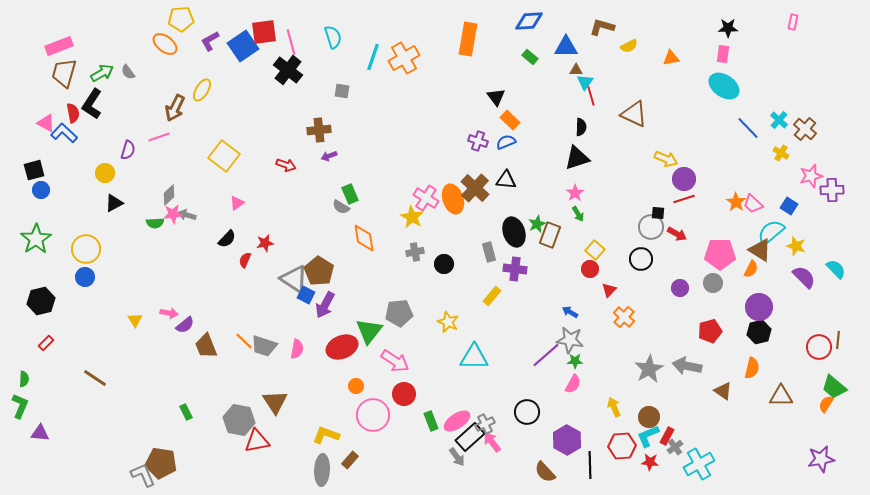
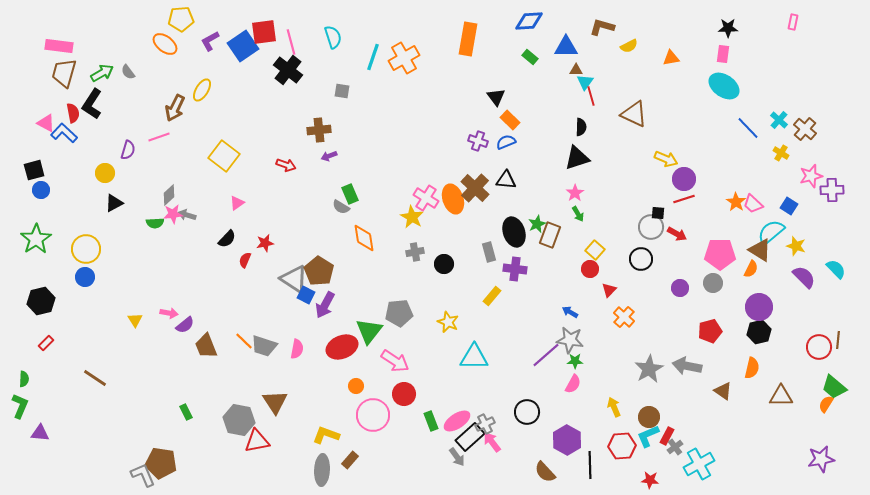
pink rectangle at (59, 46): rotated 28 degrees clockwise
red star at (650, 462): moved 18 px down
